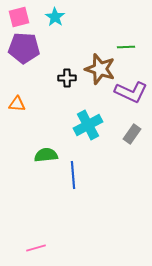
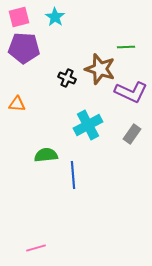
black cross: rotated 24 degrees clockwise
